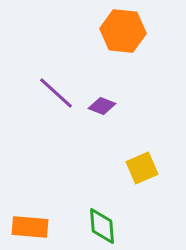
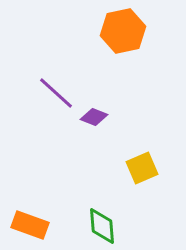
orange hexagon: rotated 18 degrees counterclockwise
purple diamond: moved 8 px left, 11 px down
orange rectangle: moved 2 px up; rotated 15 degrees clockwise
